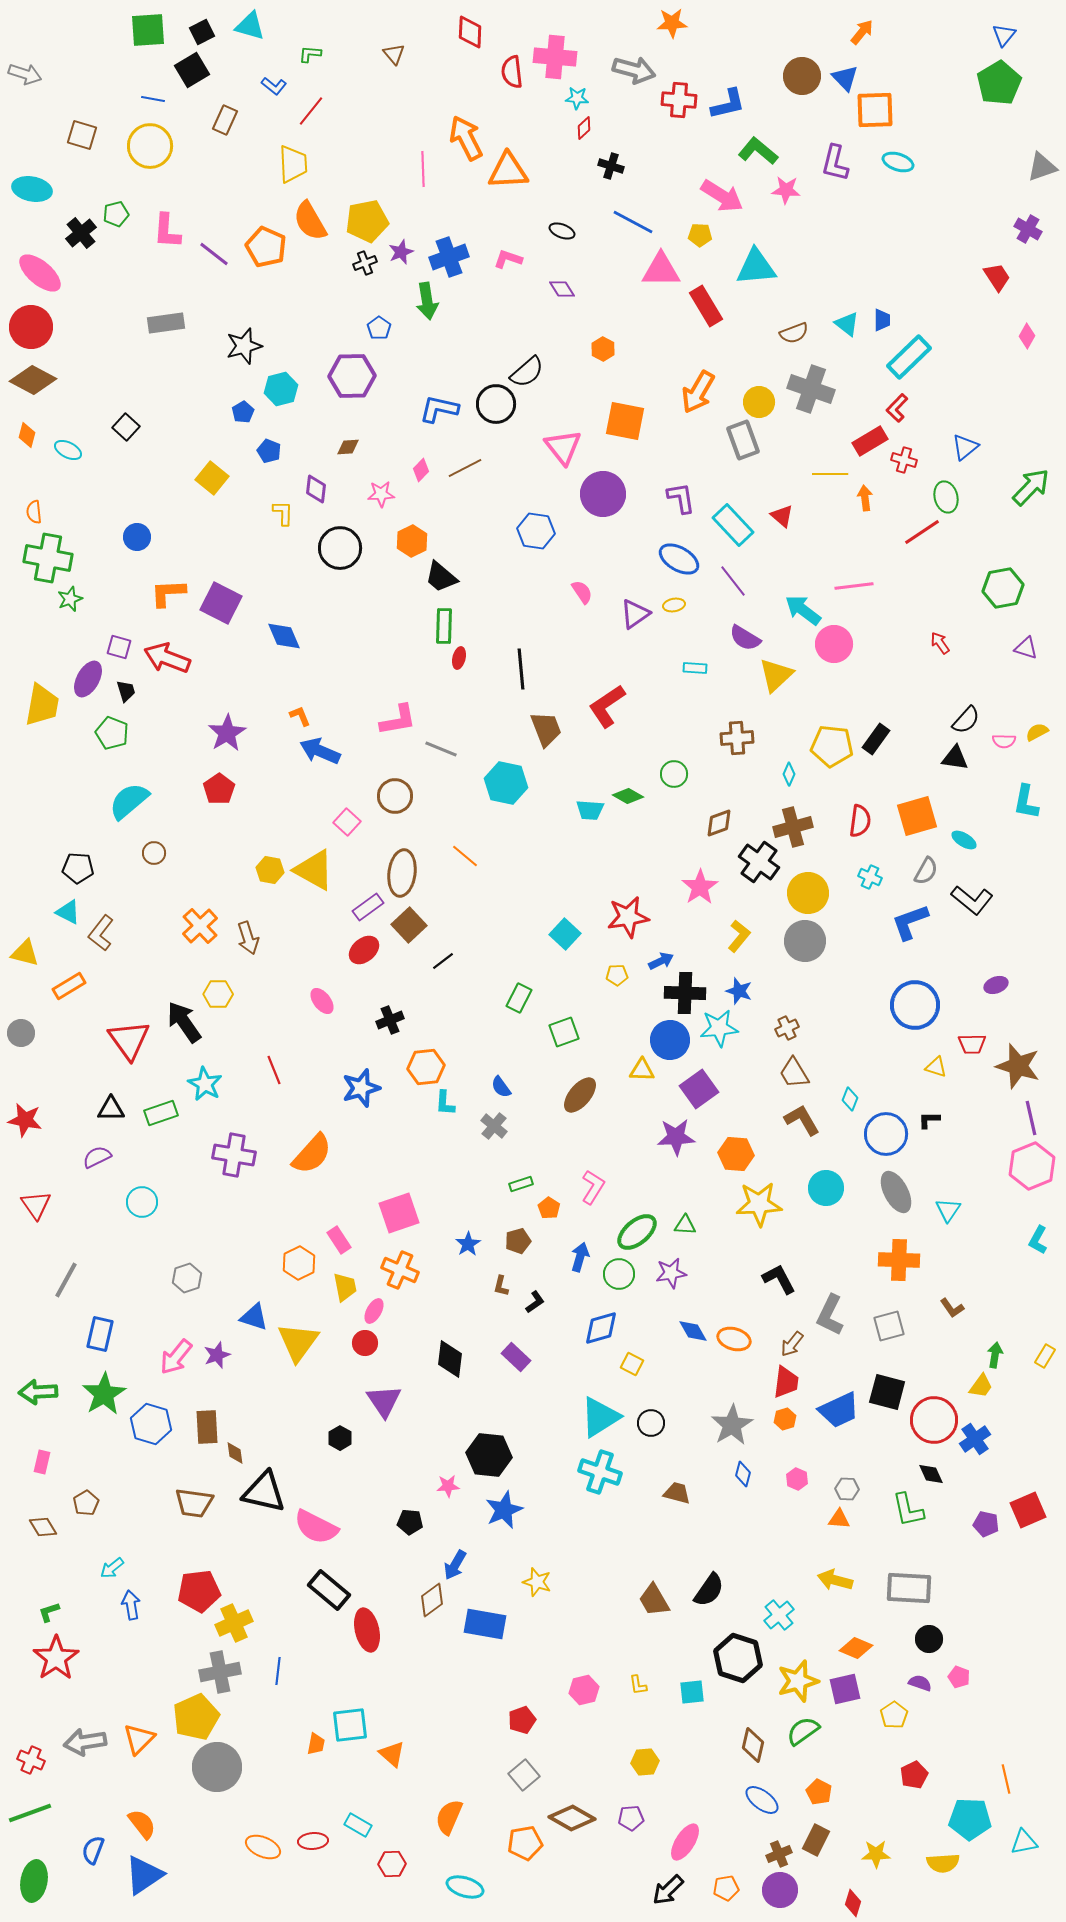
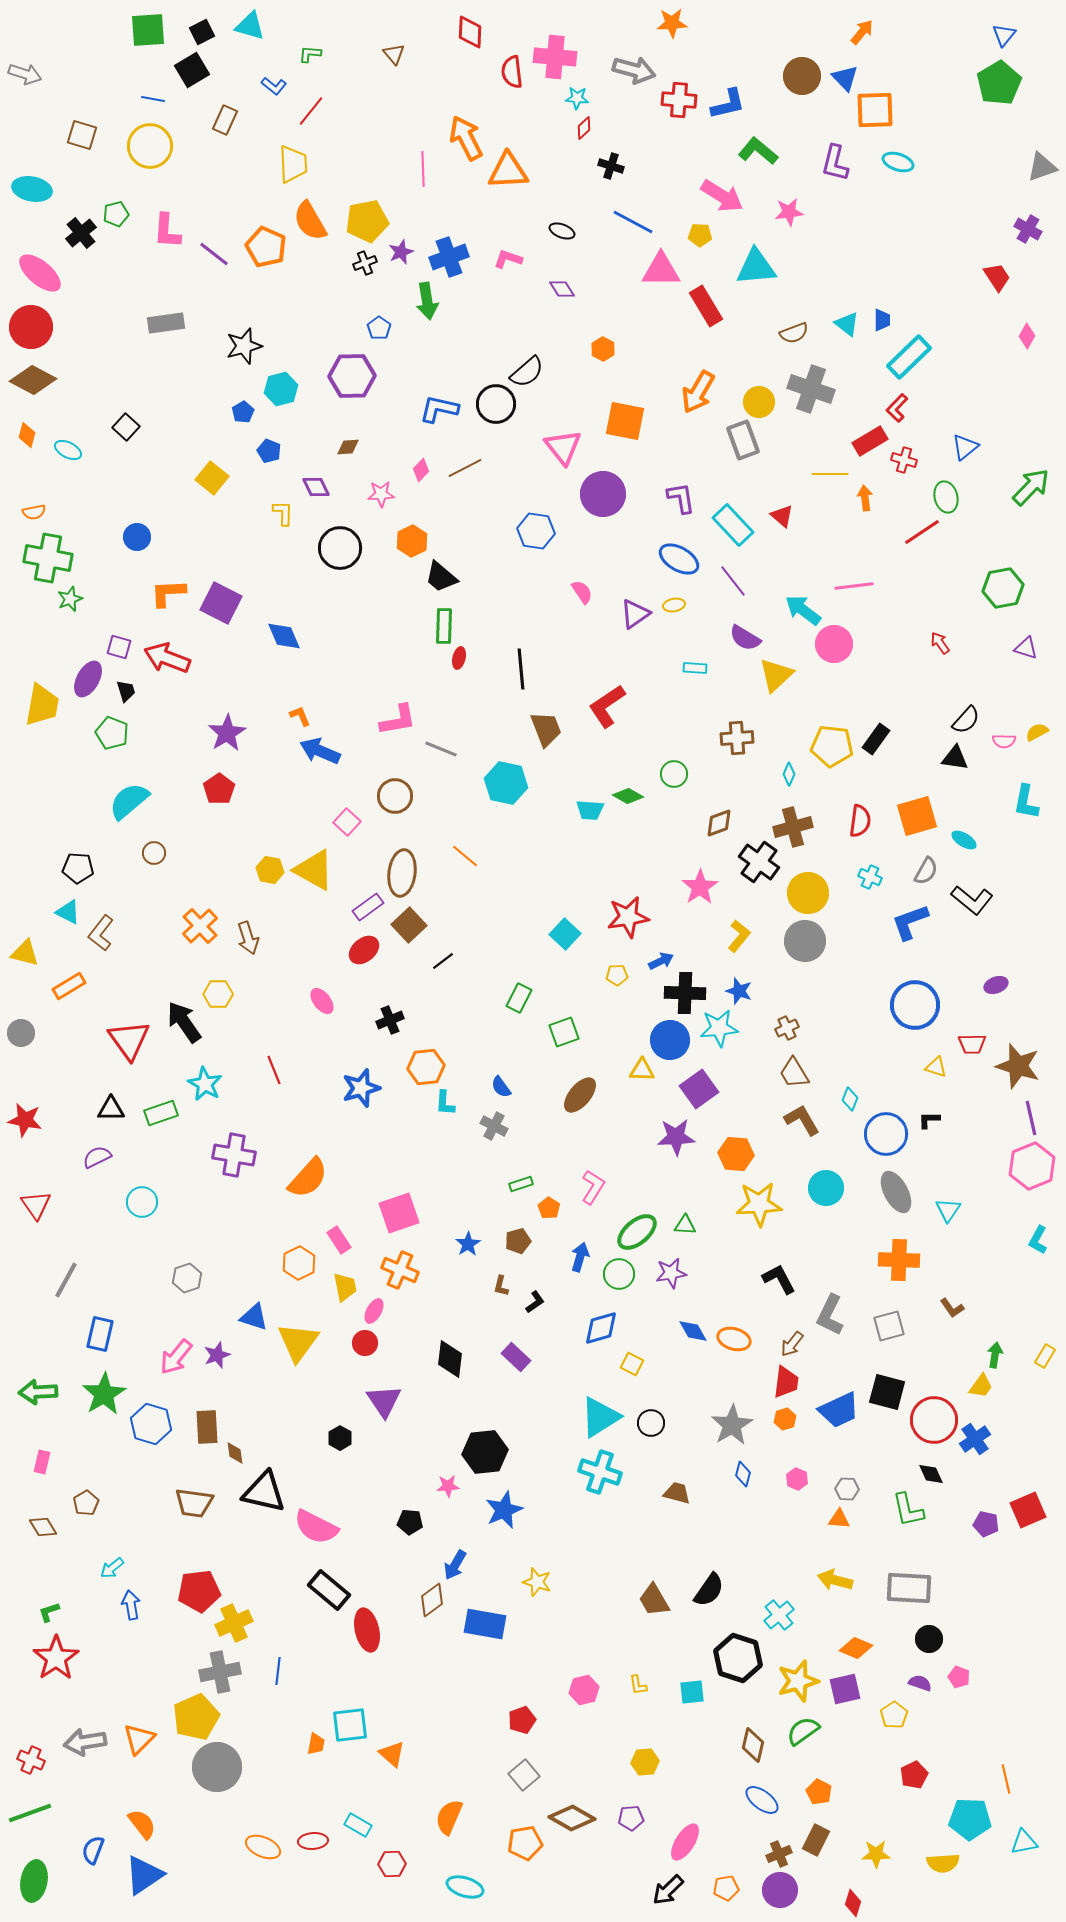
pink star at (786, 190): moved 3 px right, 22 px down; rotated 12 degrees counterclockwise
purple diamond at (316, 489): moved 2 px up; rotated 32 degrees counterclockwise
orange semicircle at (34, 512): rotated 95 degrees counterclockwise
gray cross at (494, 1126): rotated 12 degrees counterclockwise
orange semicircle at (312, 1154): moved 4 px left, 24 px down
black hexagon at (489, 1455): moved 4 px left, 3 px up; rotated 12 degrees counterclockwise
